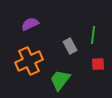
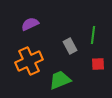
green trapezoid: rotated 30 degrees clockwise
